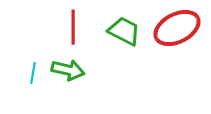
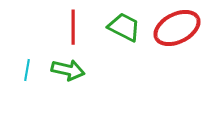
green trapezoid: moved 4 px up
cyan line: moved 6 px left, 3 px up
